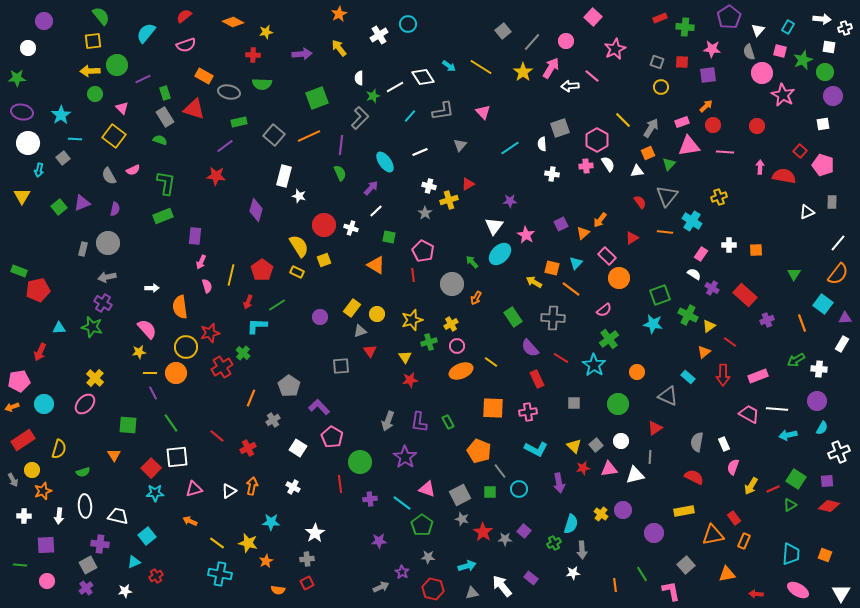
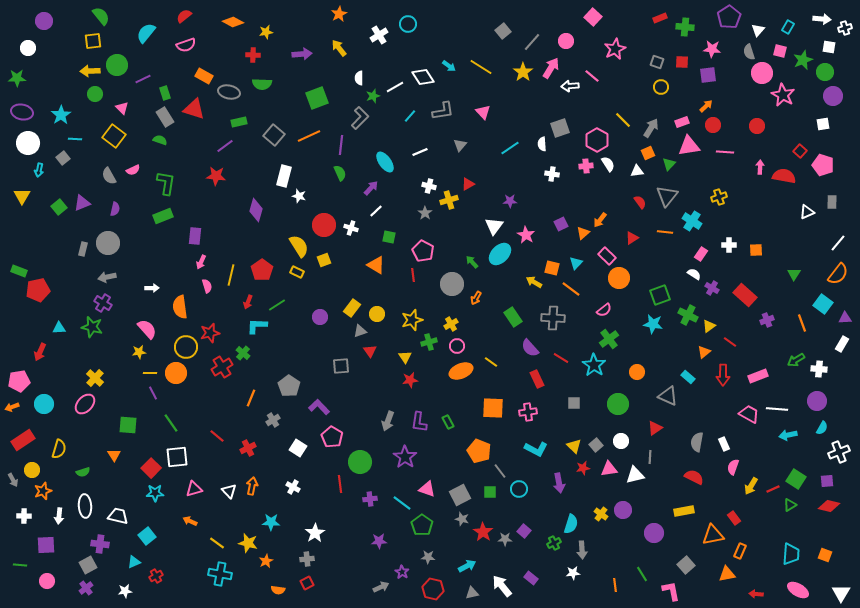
white triangle at (229, 491): rotated 42 degrees counterclockwise
orange rectangle at (744, 541): moved 4 px left, 10 px down
cyan arrow at (467, 566): rotated 12 degrees counterclockwise
